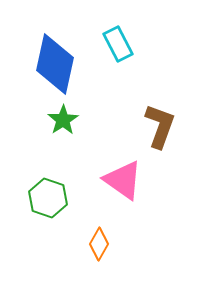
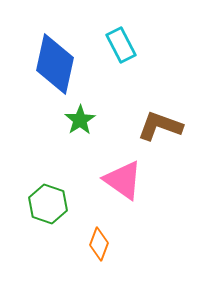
cyan rectangle: moved 3 px right, 1 px down
green star: moved 17 px right
brown L-shape: rotated 90 degrees counterclockwise
green hexagon: moved 6 px down
orange diamond: rotated 8 degrees counterclockwise
